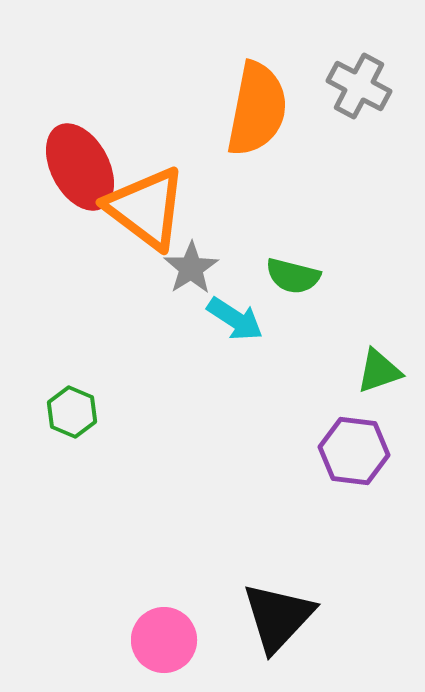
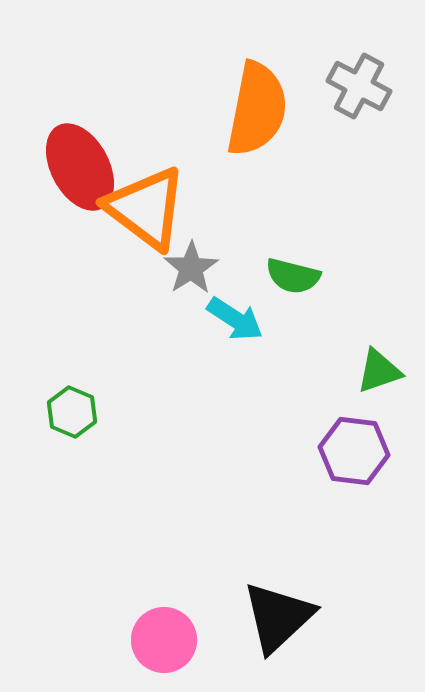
black triangle: rotated 4 degrees clockwise
